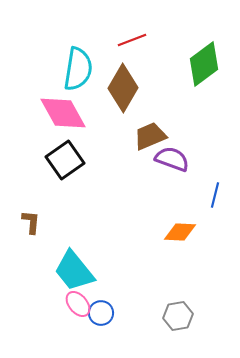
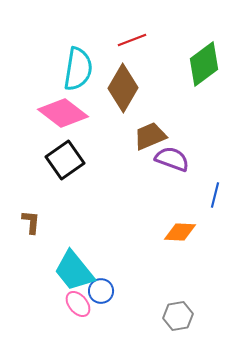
pink diamond: rotated 24 degrees counterclockwise
blue circle: moved 22 px up
